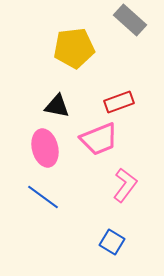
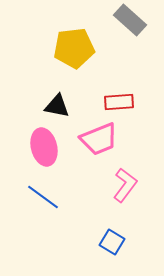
red rectangle: rotated 16 degrees clockwise
pink ellipse: moved 1 px left, 1 px up
